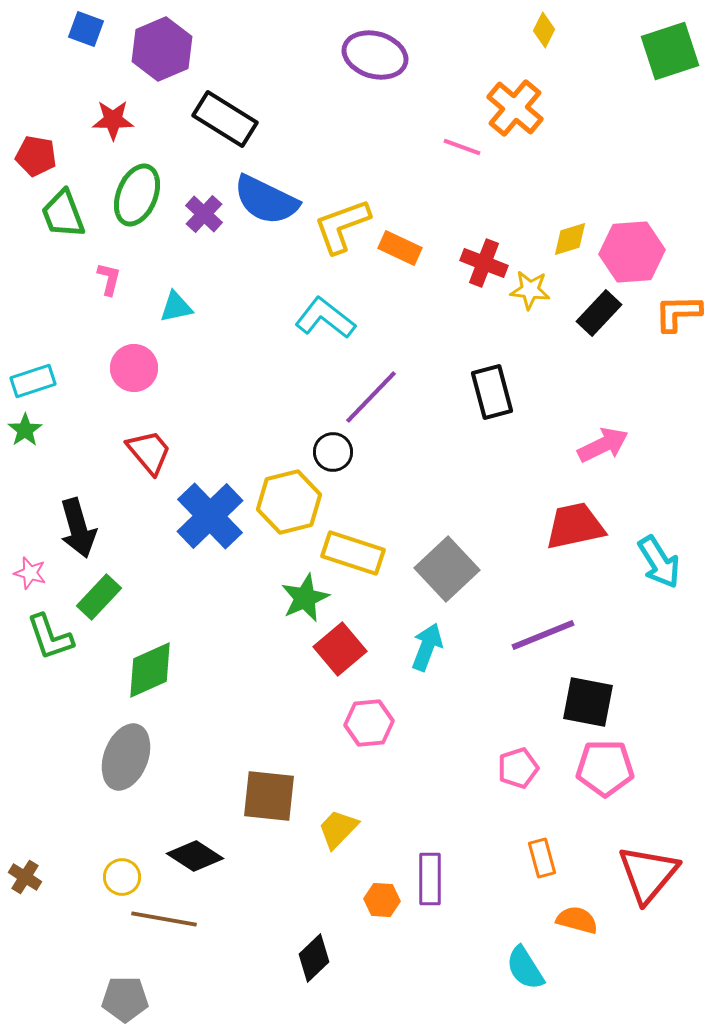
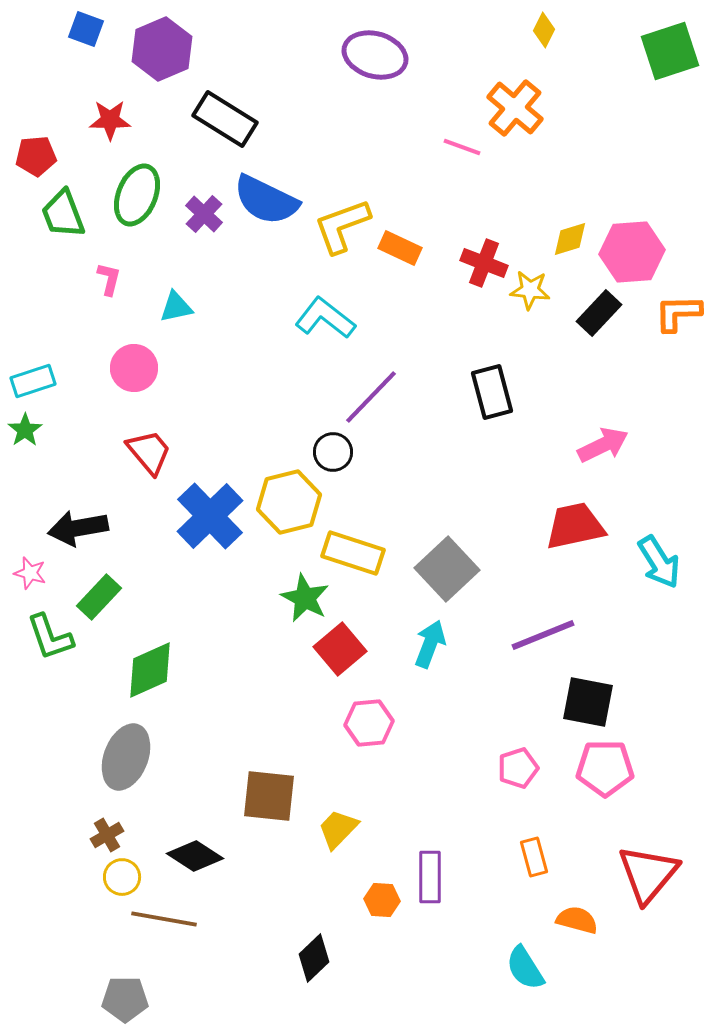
red star at (113, 120): moved 3 px left
red pentagon at (36, 156): rotated 15 degrees counterclockwise
black arrow at (78, 528): rotated 96 degrees clockwise
green star at (305, 598): rotated 21 degrees counterclockwise
cyan arrow at (427, 647): moved 3 px right, 3 px up
orange rectangle at (542, 858): moved 8 px left, 1 px up
brown cross at (25, 877): moved 82 px right, 42 px up; rotated 28 degrees clockwise
purple rectangle at (430, 879): moved 2 px up
